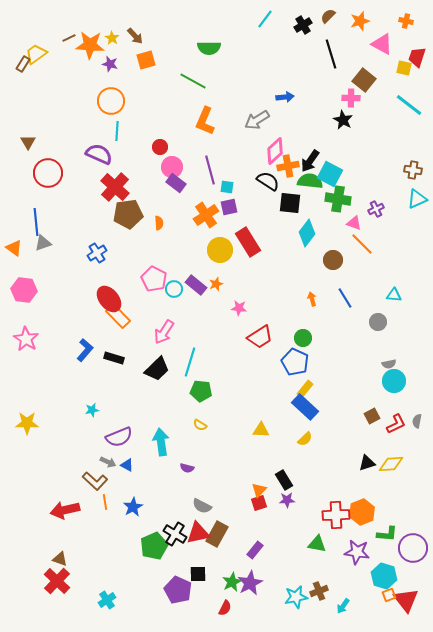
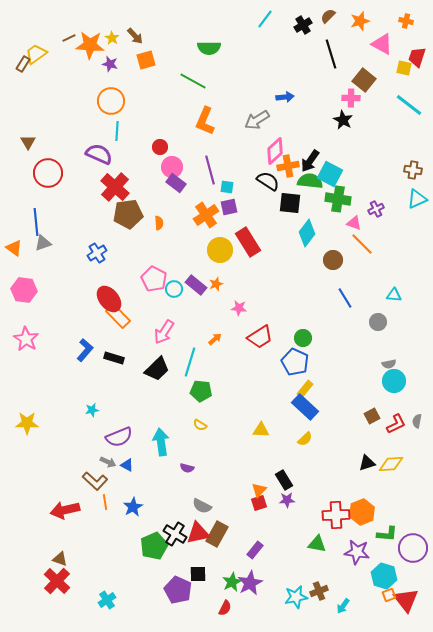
orange arrow at (312, 299): moved 97 px left, 40 px down; rotated 64 degrees clockwise
